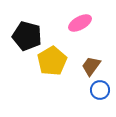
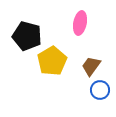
pink ellipse: rotated 50 degrees counterclockwise
